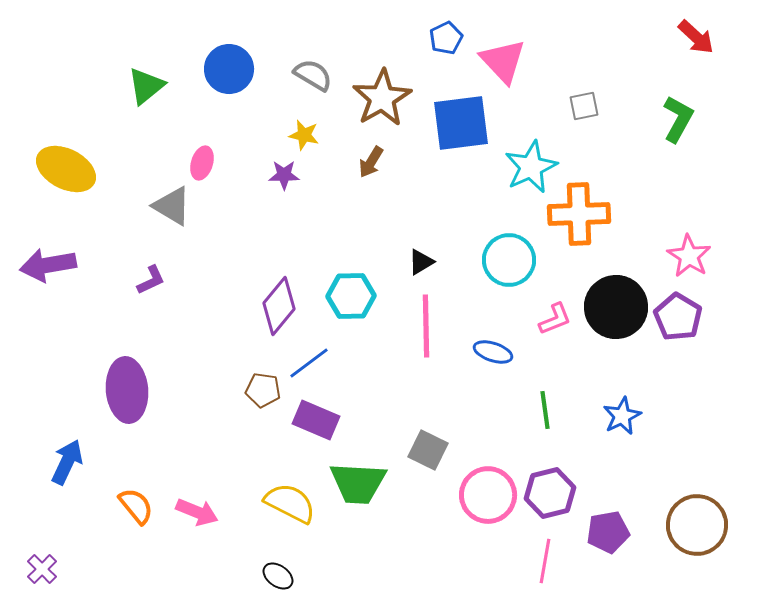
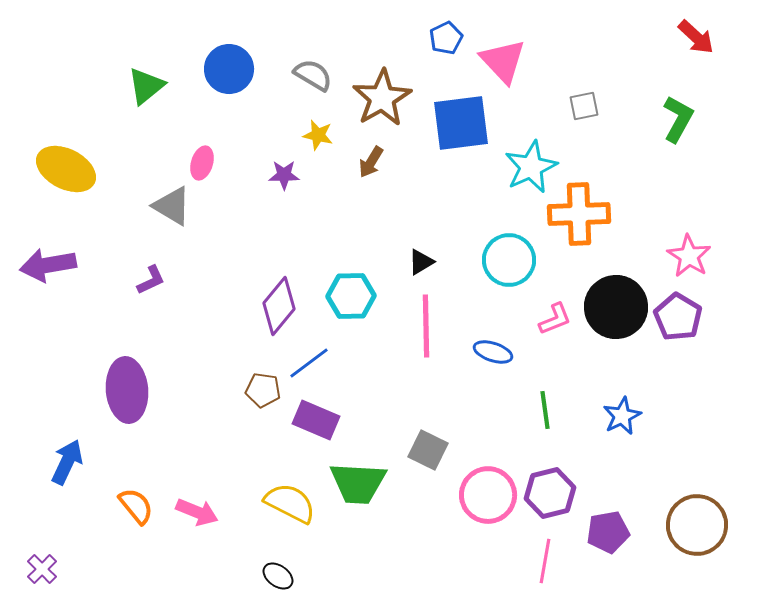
yellow star at (304, 135): moved 14 px right
